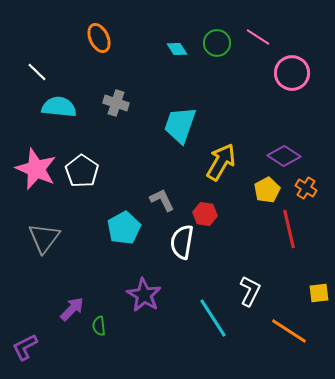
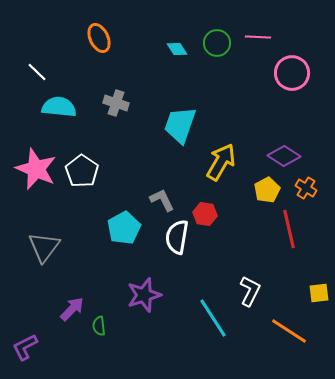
pink line: rotated 30 degrees counterclockwise
gray triangle: moved 9 px down
white semicircle: moved 5 px left, 5 px up
purple star: rotated 24 degrees clockwise
